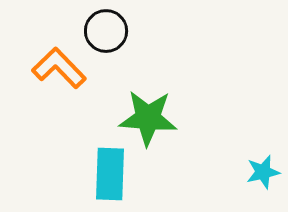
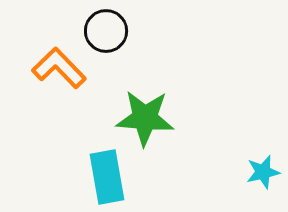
green star: moved 3 px left
cyan rectangle: moved 3 px left, 3 px down; rotated 12 degrees counterclockwise
